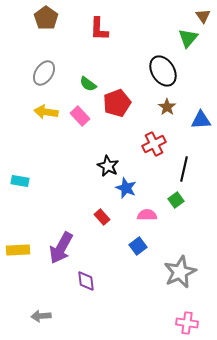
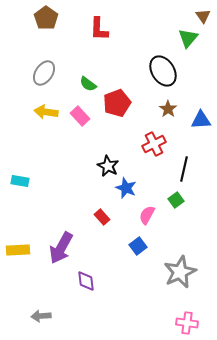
brown star: moved 1 px right, 2 px down
pink semicircle: rotated 60 degrees counterclockwise
